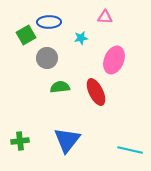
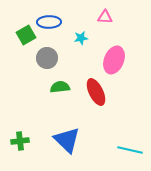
blue triangle: rotated 24 degrees counterclockwise
